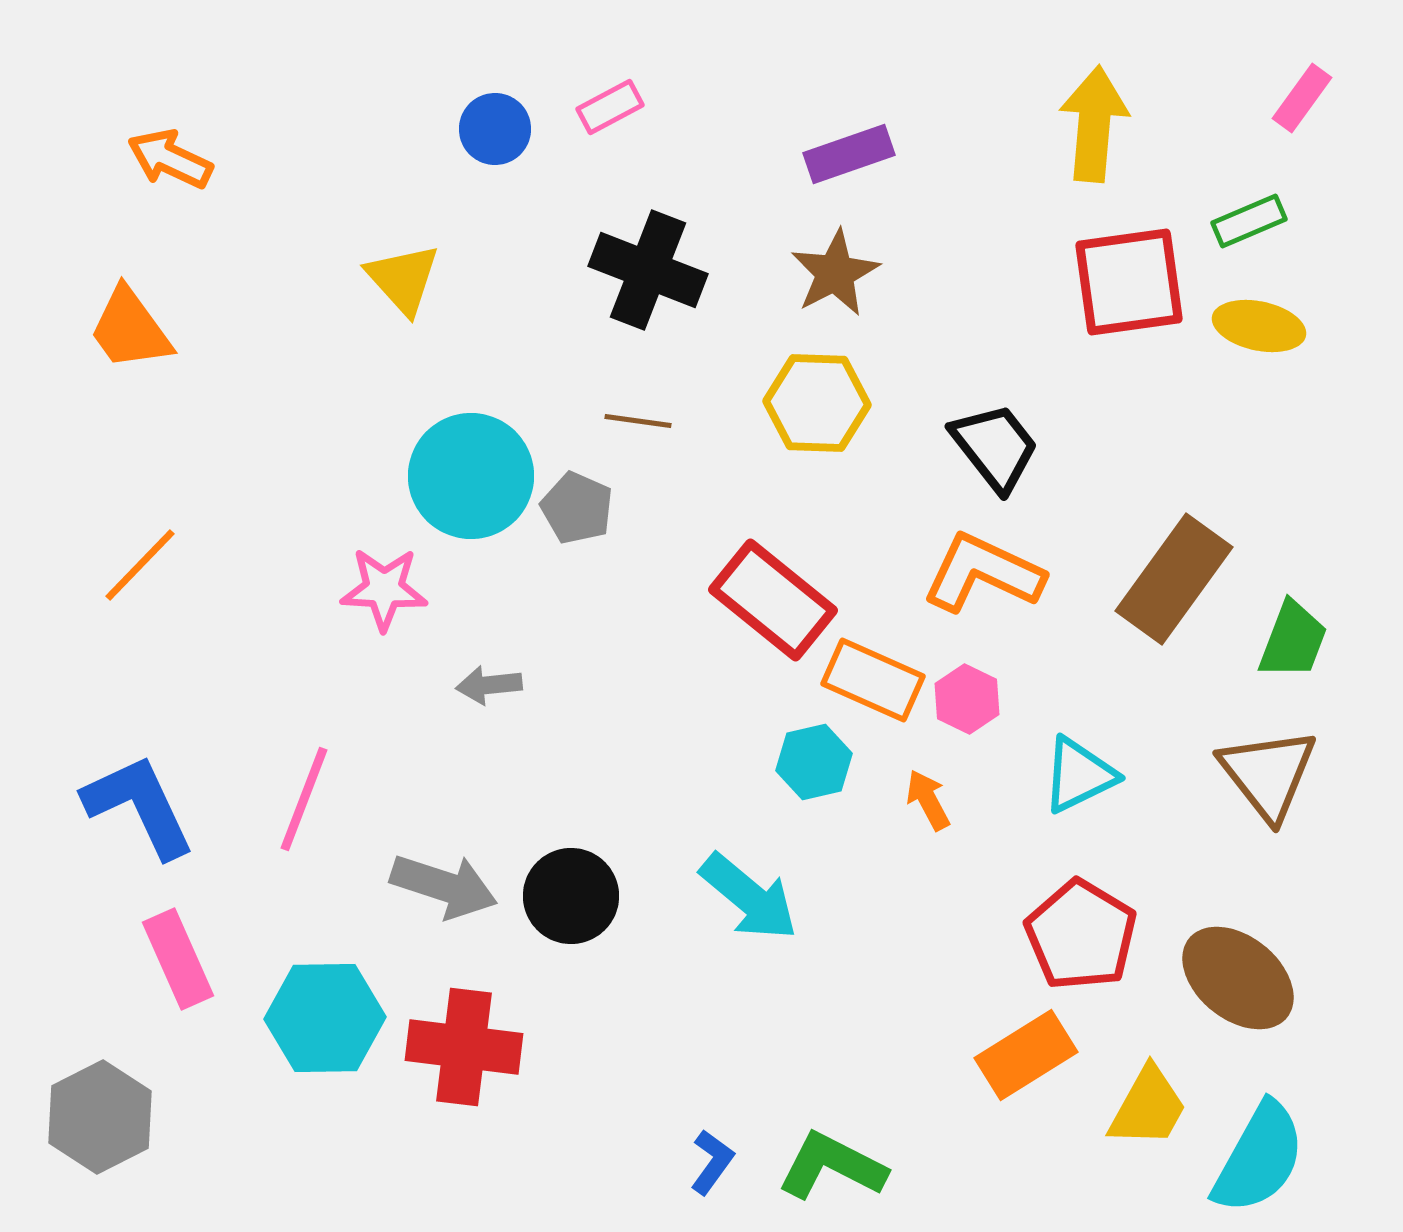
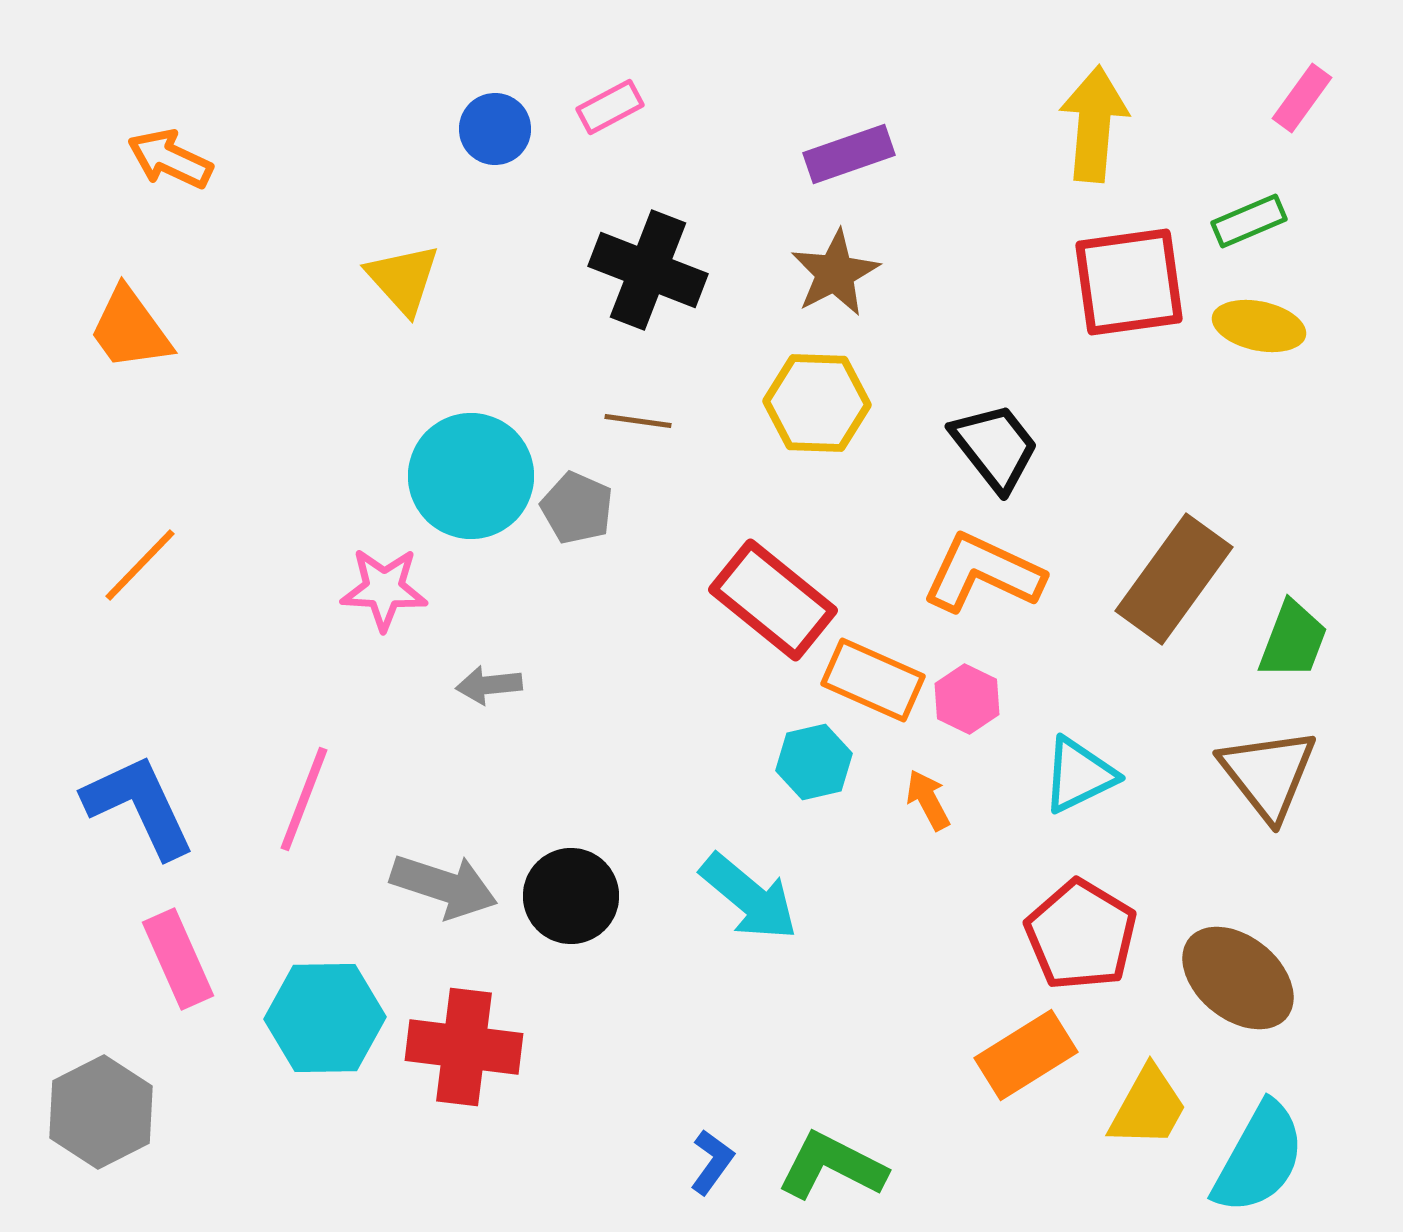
gray hexagon at (100, 1117): moved 1 px right, 5 px up
